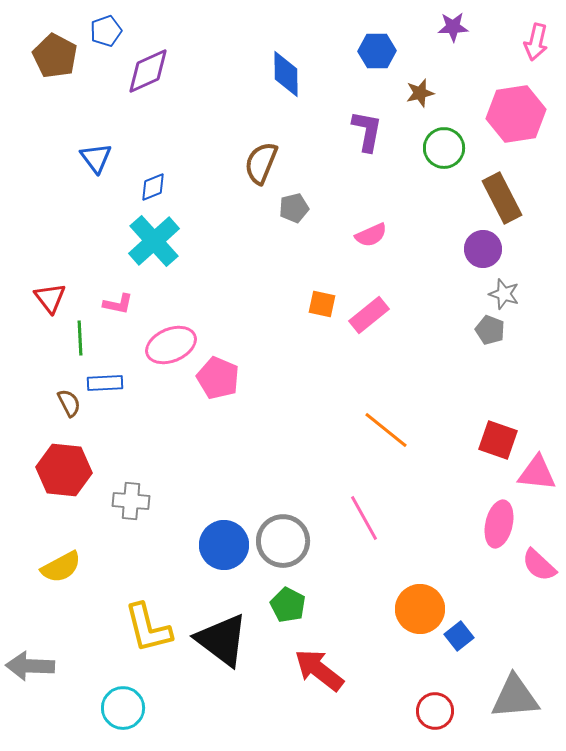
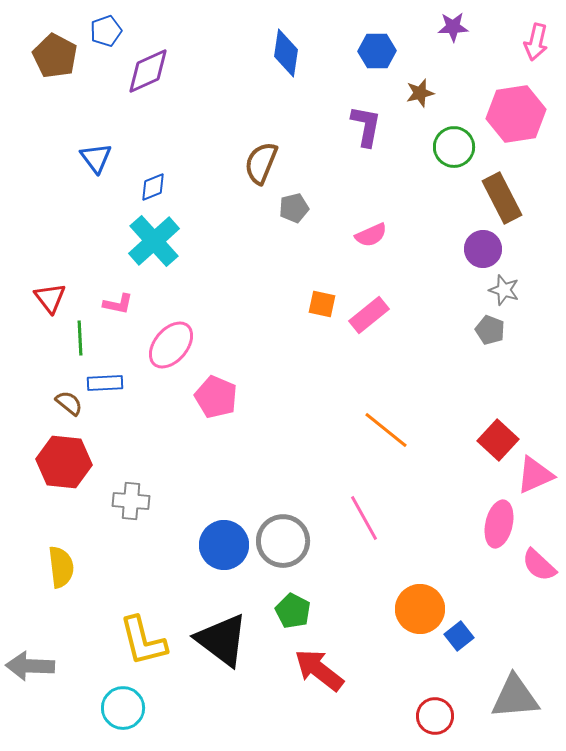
blue diamond at (286, 74): moved 21 px up; rotated 9 degrees clockwise
purple L-shape at (367, 131): moved 1 px left, 5 px up
green circle at (444, 148): moved 10 px right, 1 px up
gray star at (504, 294): moved 4 px up
pink ellipse at (171, 345): rotated 27 degrees counterclockwise
pink pentagon at (218, 378): moved 2 px left, 19 px down
brown semicircle at (69, 403): rotated 24 degrees counterclockwise
red square at (498, 440): rotated 24 degrees clockwise
red hexagon at (64, 470): moved 8 px up
pink triangle at (537, 473): moved 2 px left, 2 px down; rotated 30 degrees counterclockwise
yellow semicircle at (61, 567): rotated 69 degrees counterclockwise
green pentagon at (288, 605): moved 5 px right, 6 px down
yellow L-shape at (148, 628): moved 5 px left, 13 px down
red circle at (435, 711): moved 5 px down
